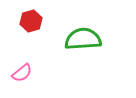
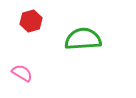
pink semicircle: rotated 110 degrees counterclockwise
